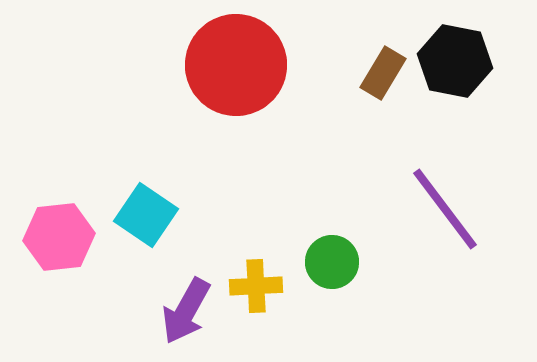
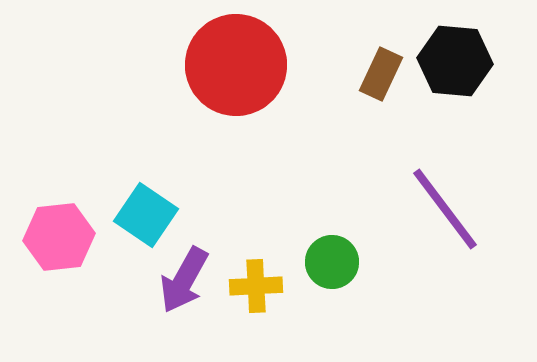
black hexagon: rotated 6 degrees counterclockwise
brown rectangle: moved 2 px left, 1 px down; rotated 6 degrees counterclockwise
purple arrow: moved 2 px left, 31 px up
